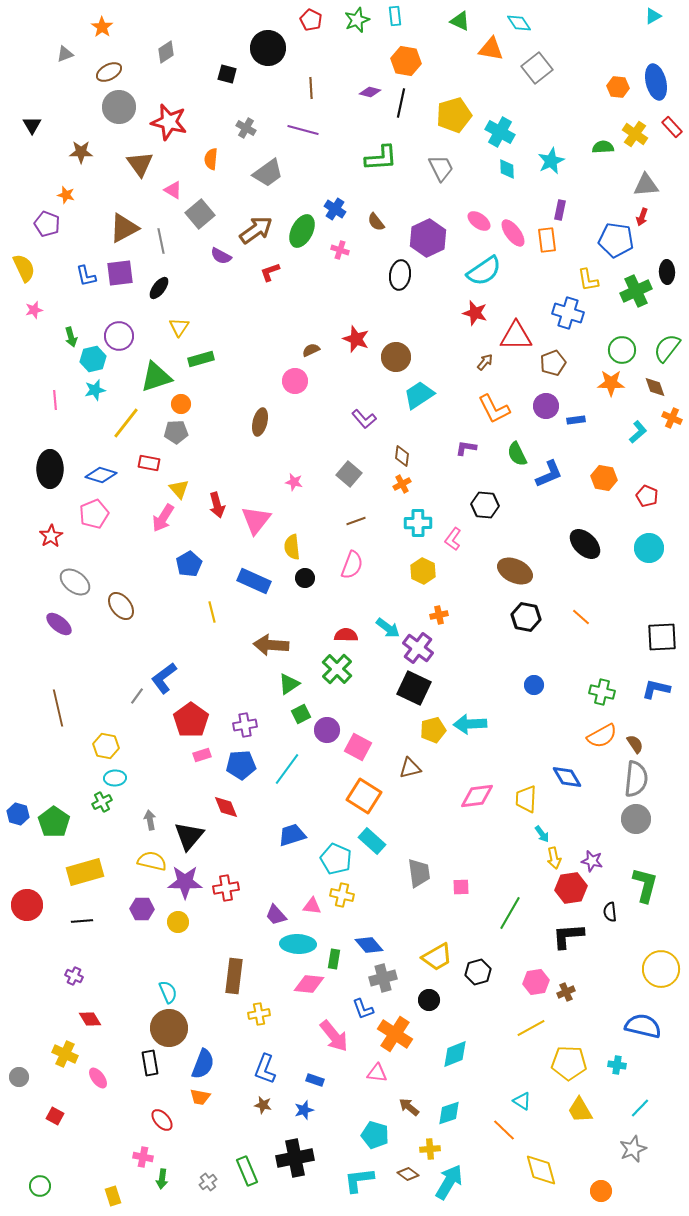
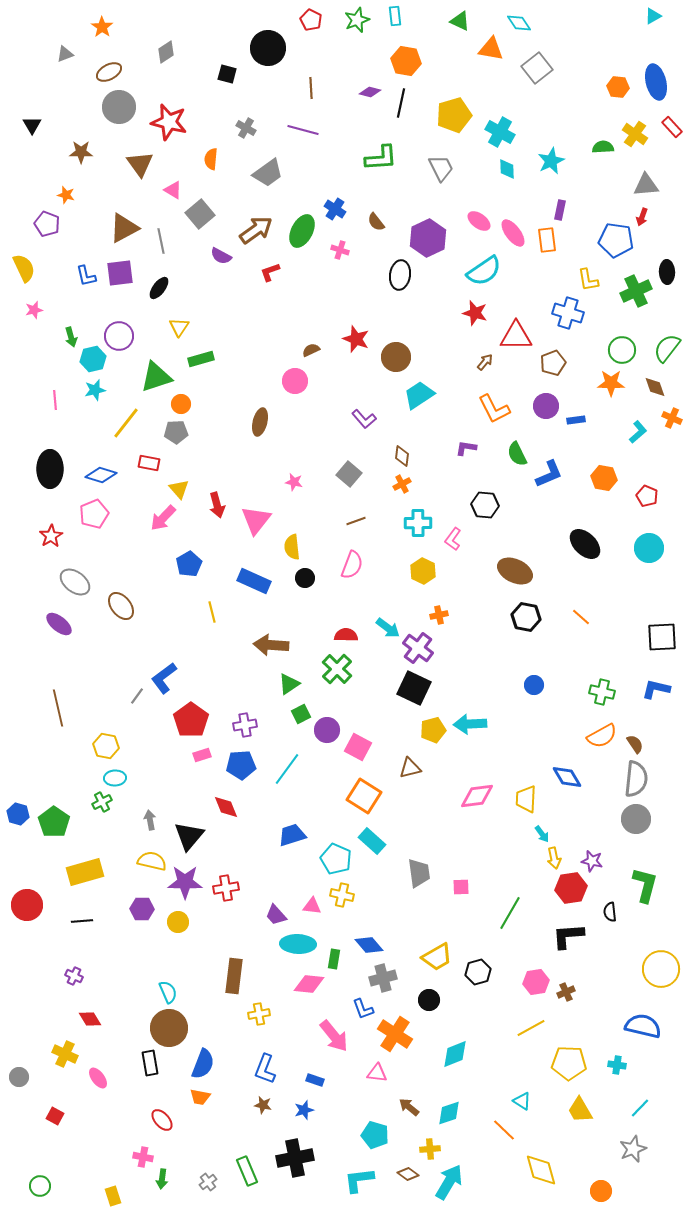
pink arrow at (163, 518): rotated 12 degrees clockwise
